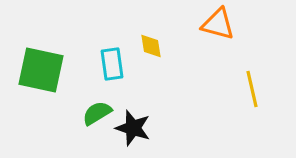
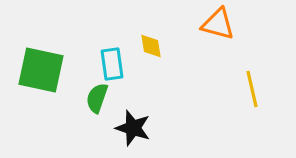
green semicircle: moved 15 px up; rotated 40 degrees counterclockwise
